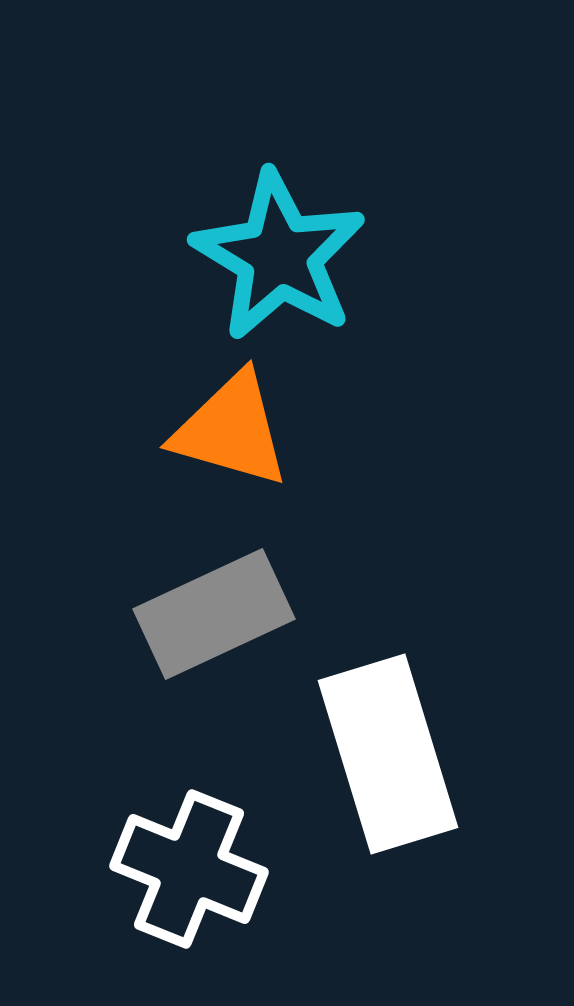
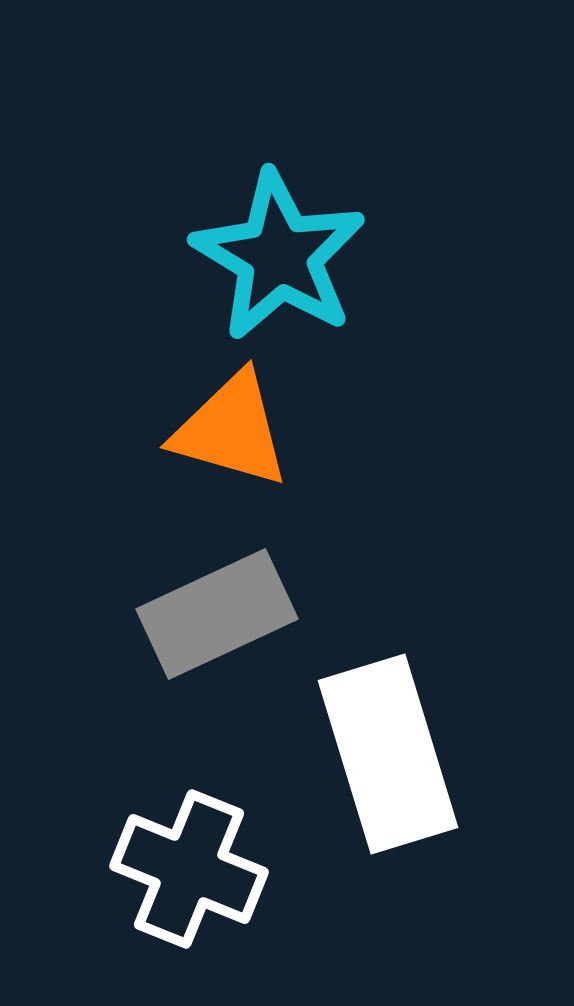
gray rectangle: moved 3 px right
